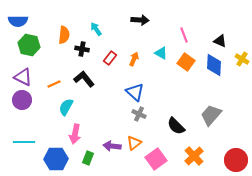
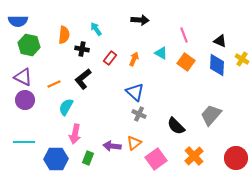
blue diamond: moved 3 px right
black L-shape: moved 1 px left; rotated 90 degrees counterclockwise
purple circle: moved 3 px right
red circle: moved 2 px up
